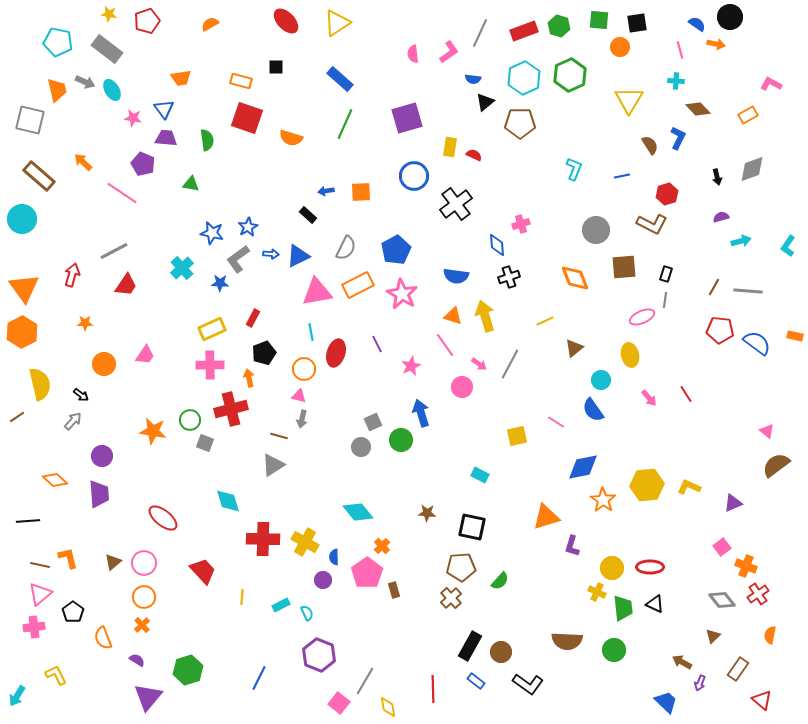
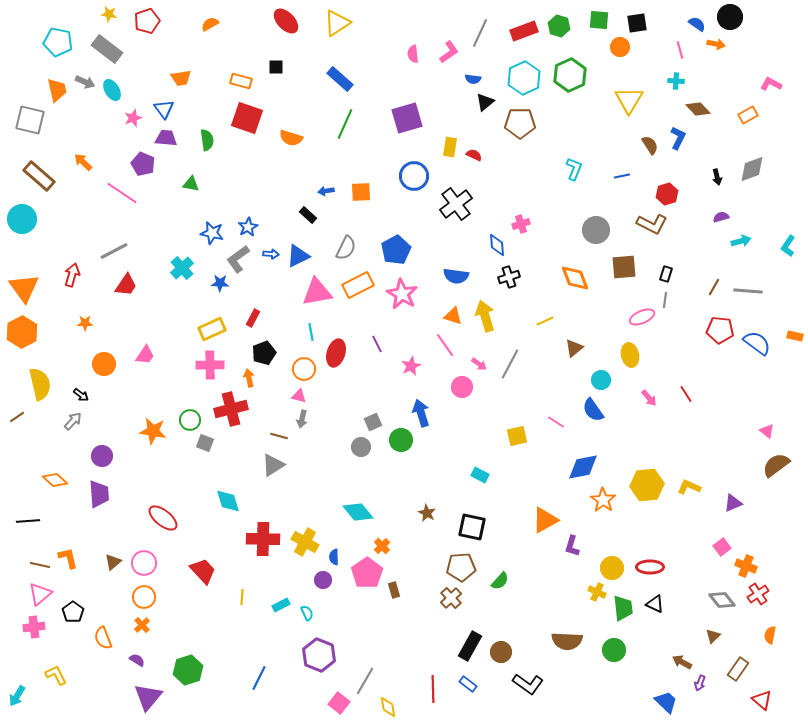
pink star at (133, 118): rotated 30 degrees counterclockwise
brown star at (427, 513): rotated 24 degrees clockwise
orange triangle at (546, 517): moved 1 px left, 3 px down; rotated 12 degrees counterclockwise
blue rectangle at (476, 681): moved 8 px left, 3 px down
